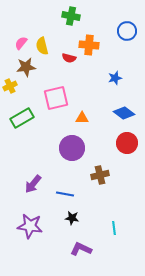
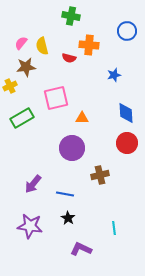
blue star: moved 1 px left, 3 px up
blue diamond: moved 2 px right; rotated 50 degrees clockwise
black star: moved 4 px left; rotated 24 degrees clockwise
